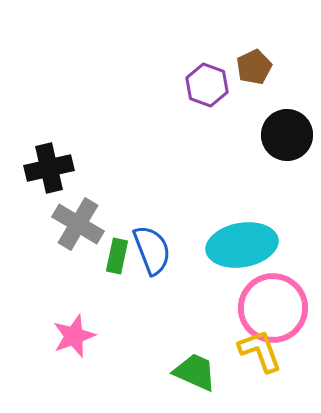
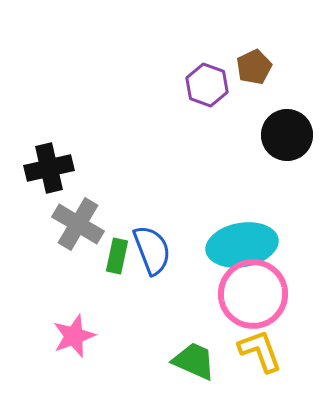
pink circle: moved 20 px left, 14 px up
green trapezoid: moved 1 px left, 11 px up
